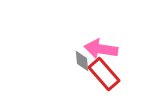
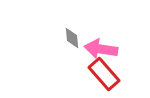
gray diamond: moved 10 px left, 23 px up
